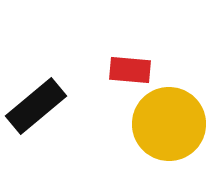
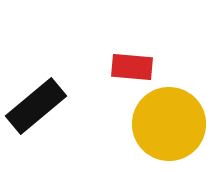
red rectangle: moved 2 px right, 3 px up
